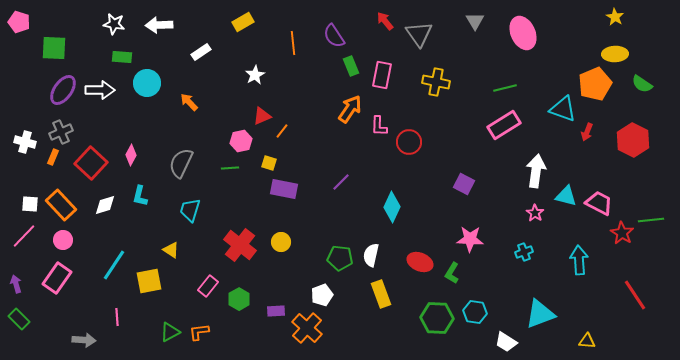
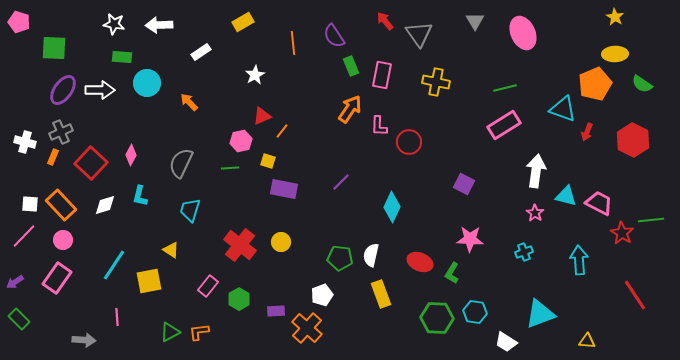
yellow square at (269, 163): moved 1 px left, 2 px up
purple arrow at (16, 284): moved 1 px left, 2 px up; rotated 108 degrees counterclockwise
